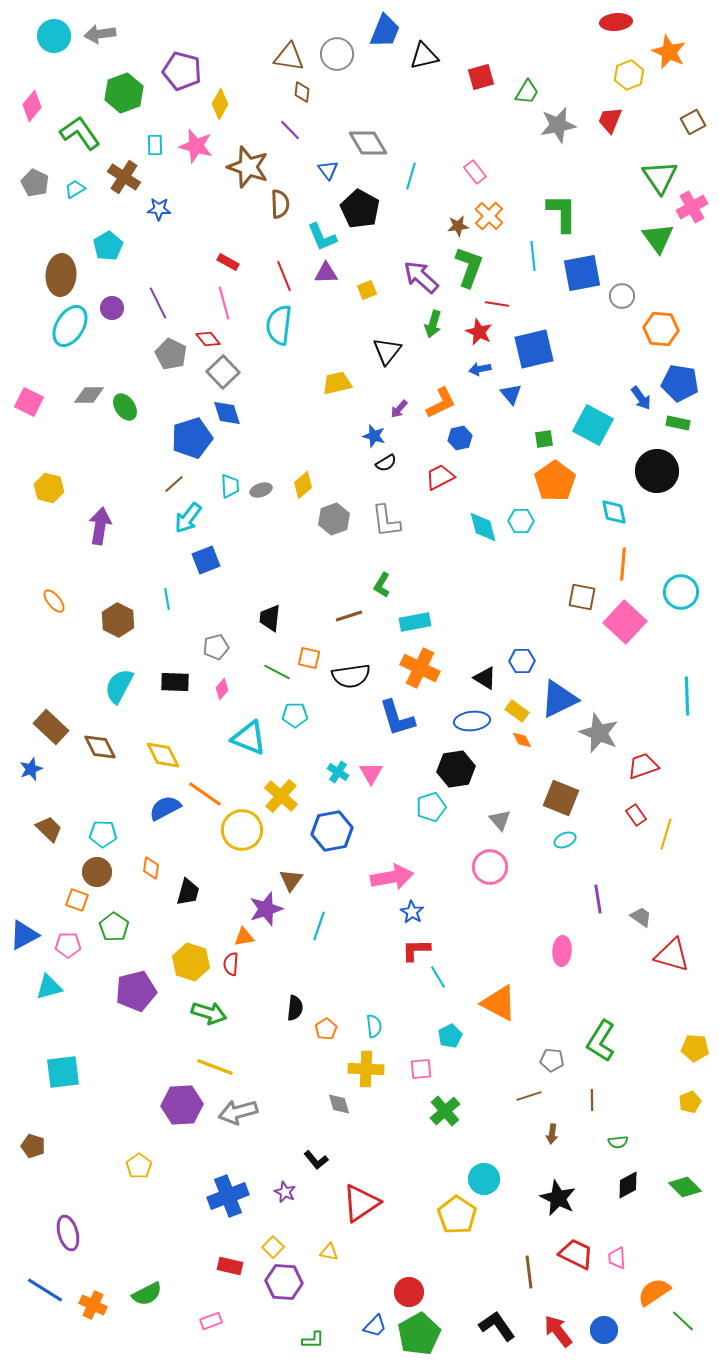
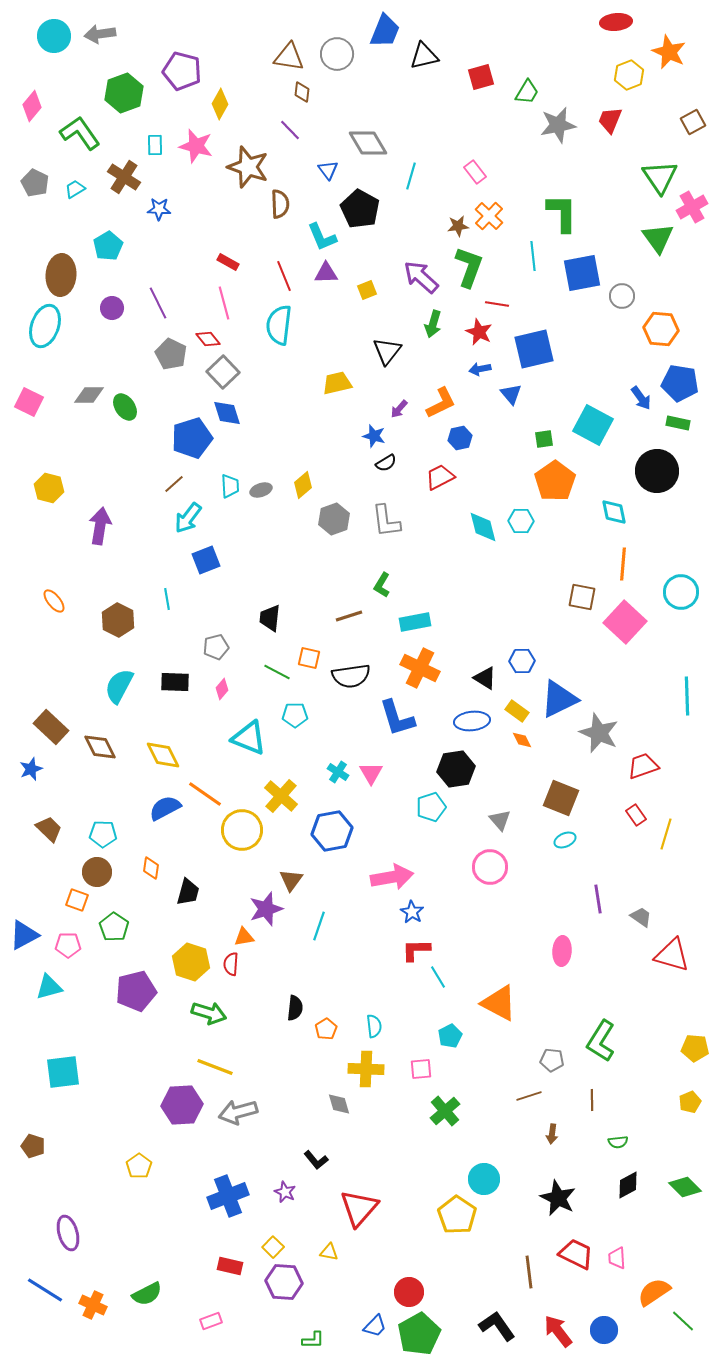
cyan ellipse at (70, 326): moved 25 px left; rotated 12 degrees counterclockwise
red triangle at (361, 1203): moved 2 px left, 5 px down; rotated 15 degrees counterclockwise
